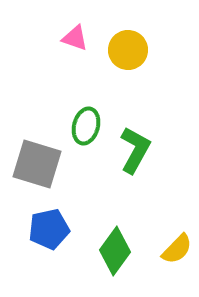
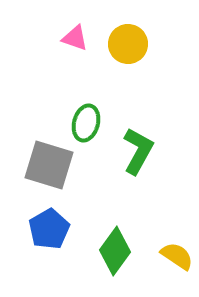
yellow circle: moved 6 px up
green ellipse: moved 3 px up
green L-shape: moved 3 px right, 1 px down
gray square: moved 12 px right, 1 px down
blue pentagon: rotated 18 degrees counterclockwise
yellow semicircle: moved 7 px down; rotated 100 degrees counterclockwise
